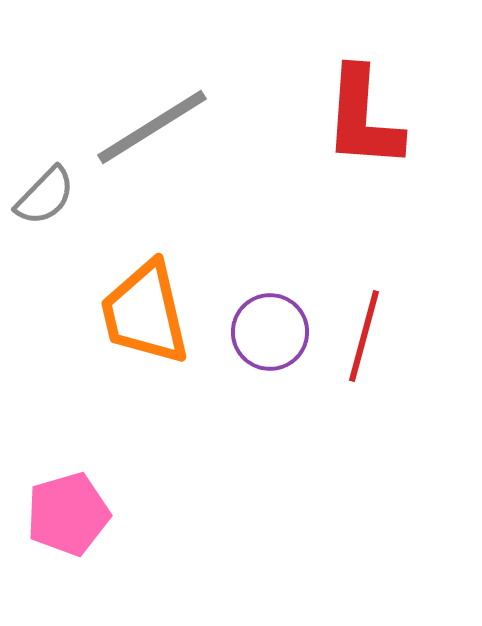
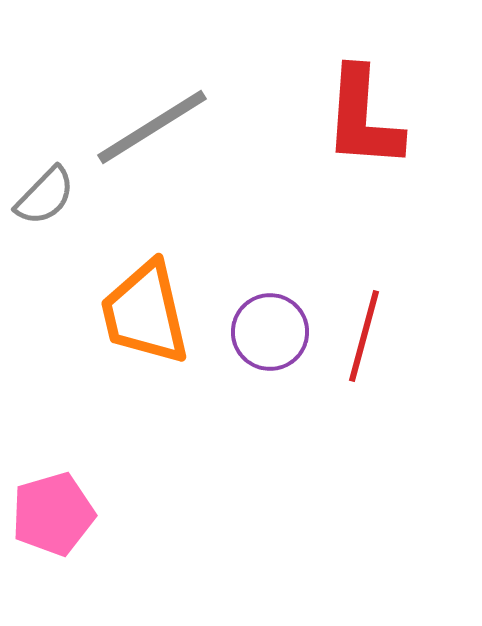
pink pentagon: moved 15 px left
